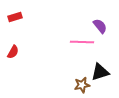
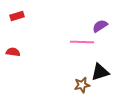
red rectangle: moved 2 px right, 1 px up
purple semicircle: rotated 84 degrees counterclockwise
red semicircle: rotated 112 degrees counterclockwise
